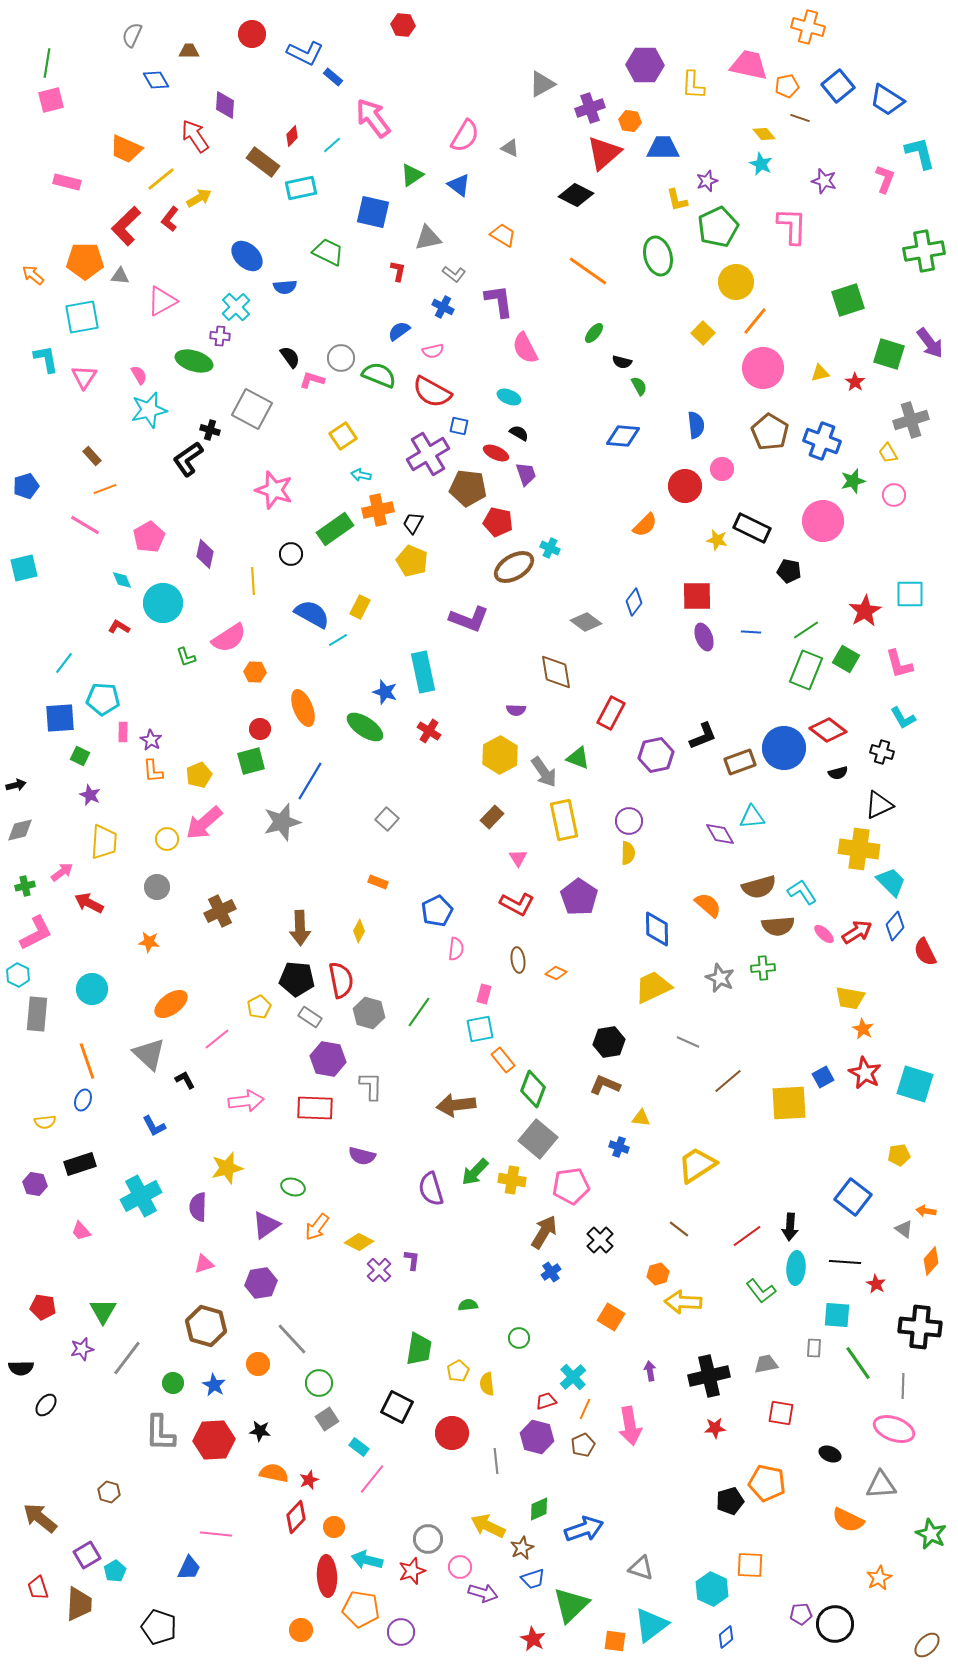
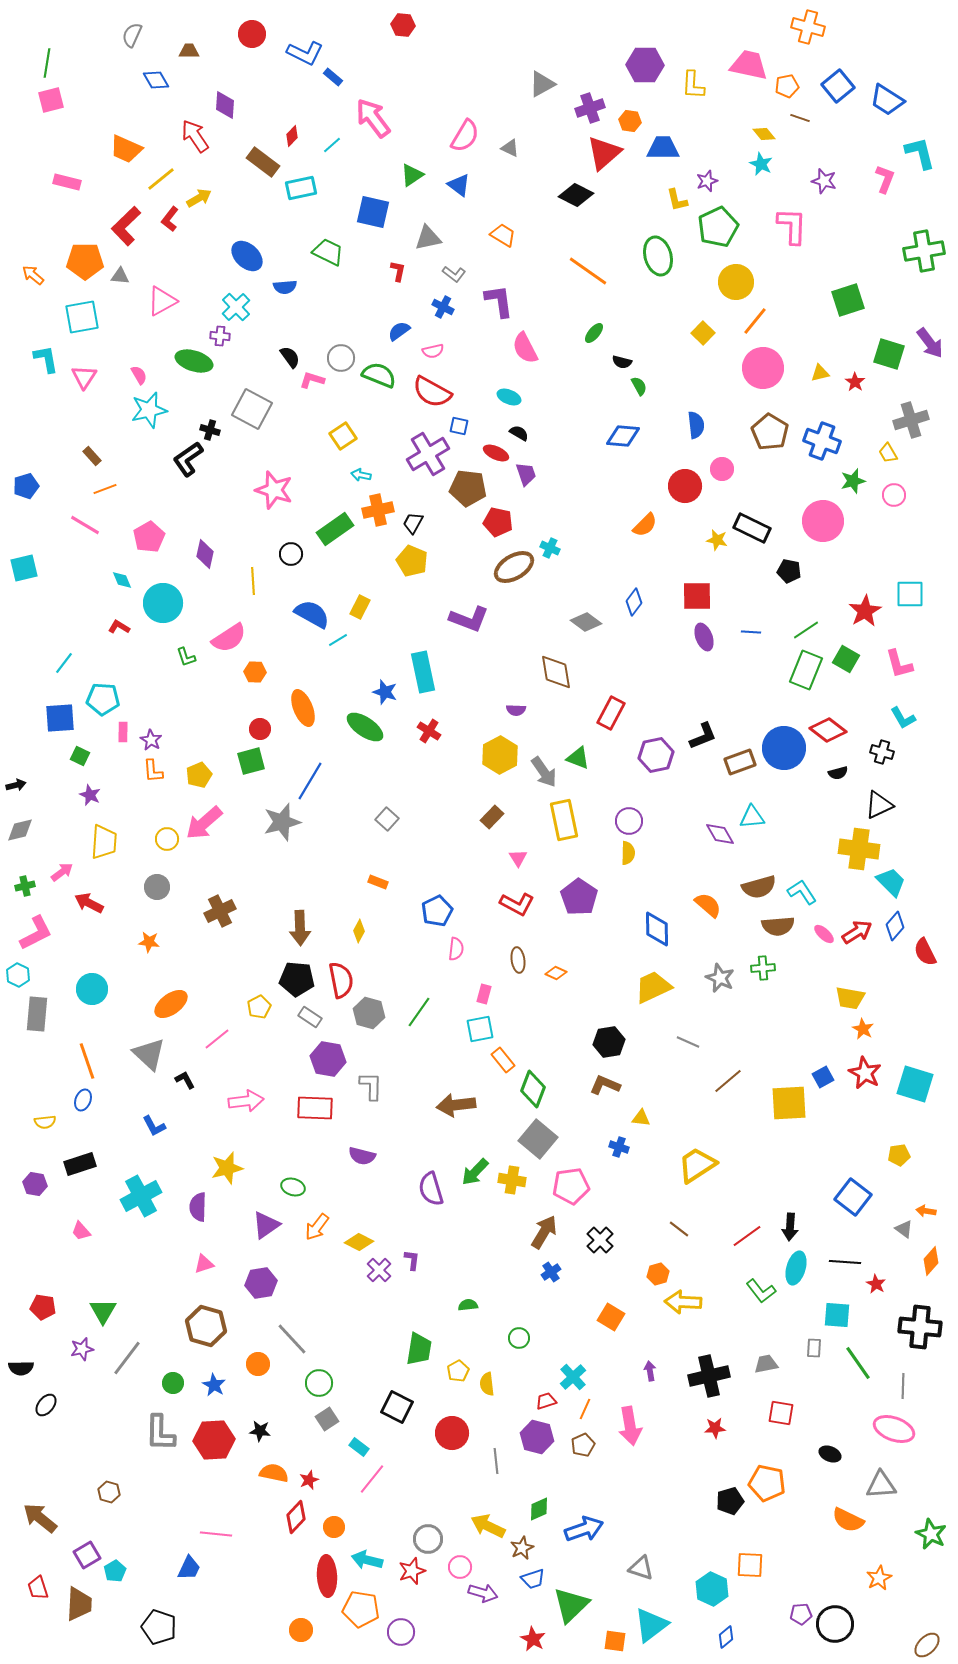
cyan ellipse at (796, 1268): rotated 12 degrees clockwise
